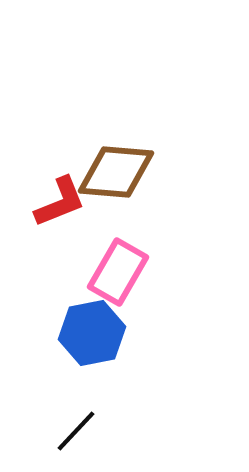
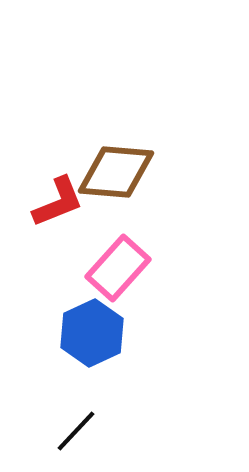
red L-shape: moved 2 px left
pink rectangle: moved 4 px up; rotated 12 degrees clockwise
blue hexagon: rotated 14 degrees counterclockwise
